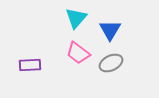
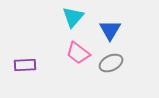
cyan triangle: moved 3 px left, 1 px up
purple rectangle: moved 5 px left
